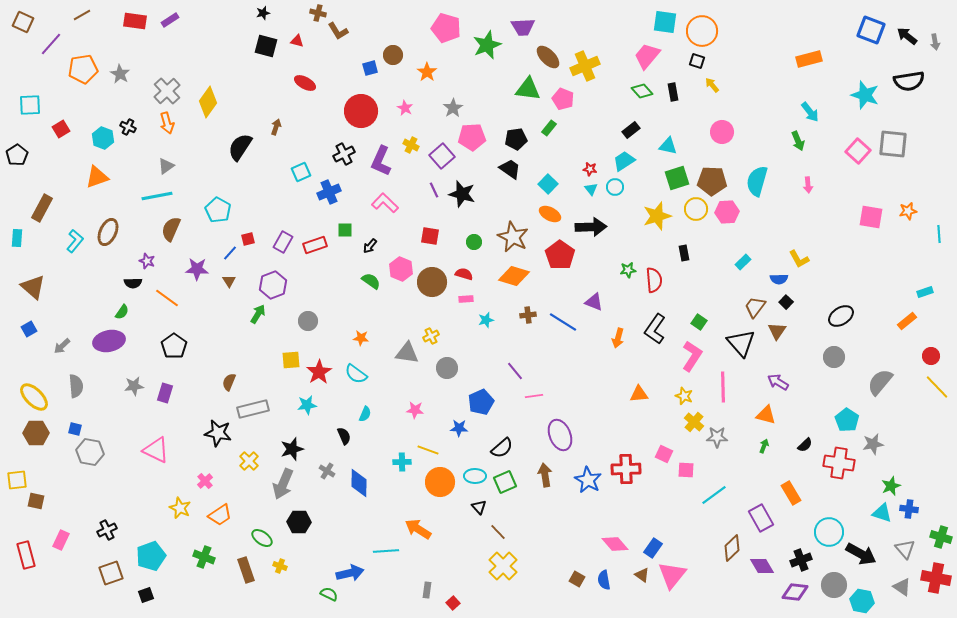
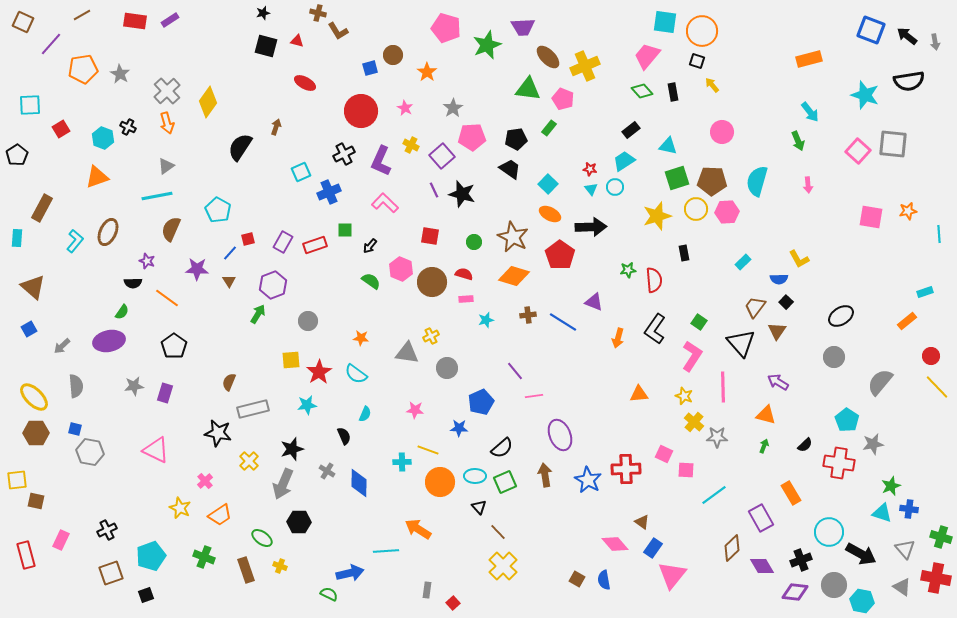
brown triangle at (642, 575): moved 53 px up
